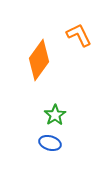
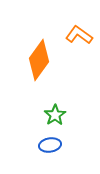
orange L-shape: rotated 28 degrees counterclockwise
blue ellipse: moved 2 px down; rotated 25 degrees counterclockwise
